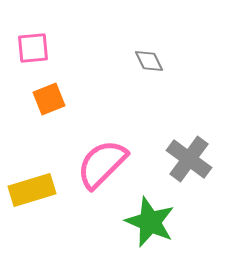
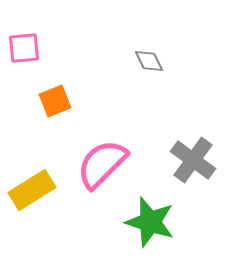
pink square: moved 9 px left
orange square: moved 6 px right, 2 px down
gray cross: moved 4 px right, 1 px down
yellow rectangle: rotated 15 degrees counterclockwise
green star: rotated 6 degrees counterclockwise
